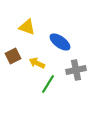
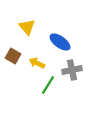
yellow triangle: rotated 30 degrees clockwise
brown square: rotated 35 degrees counterclockwise
gray cross: moved 4 px left
green line: moved 1 px down
